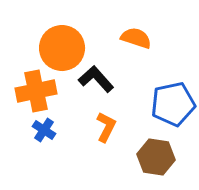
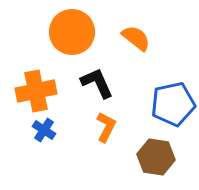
orange semicircle: rotated 20 degrees clockwise
orange circle: moved 10 px right, 16 px up
black L-shape: moved 1 px right, 4 px down; rotated 18 degrees clockwise
